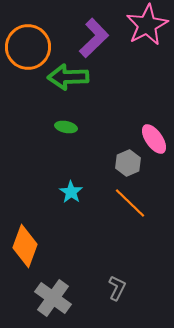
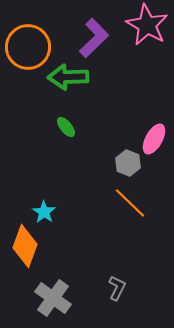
pink star: rotated 15 degrees counterclockwise
green ellipse: rotated 40 degrees clockwise
pink ellipse: rotated 64 degrees clockwise
gray hexagon: rotated 15 degrees counterclockwise
cyan star: moved 27 px left, 20 px down
